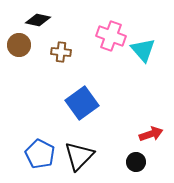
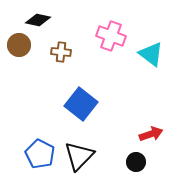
cyan triangle: moved 8 px right, 4 px down; rotated 12 degrees counterclockwise
blue square: moved 1 px left, 1 px down; rotated 16 degrees counterclockwise
